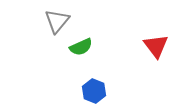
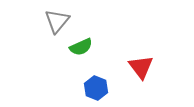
red triangle: moved 15 px left, 21 px down
blue hexagon: moved 2 px right, 3 px up
